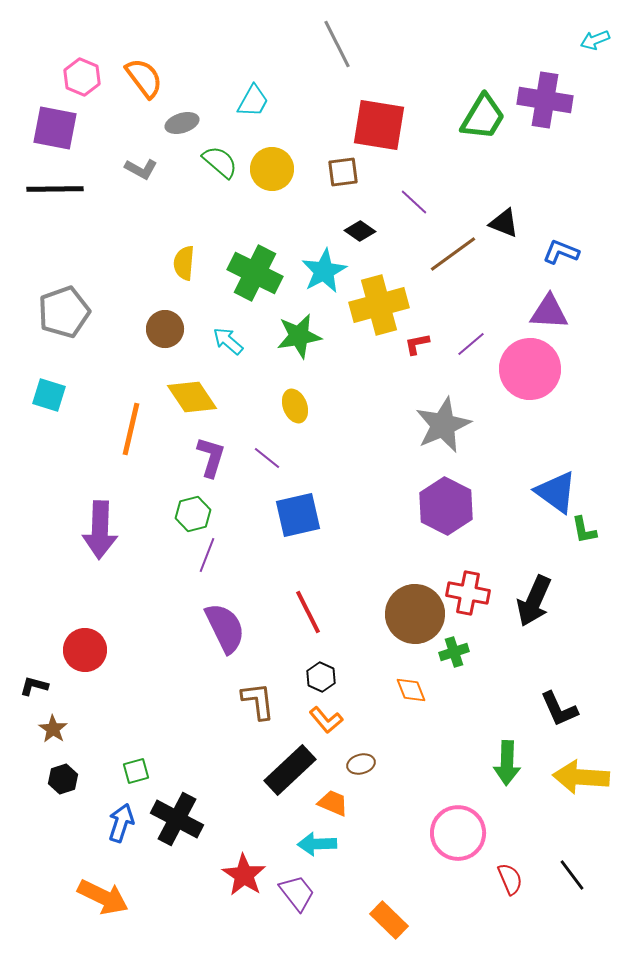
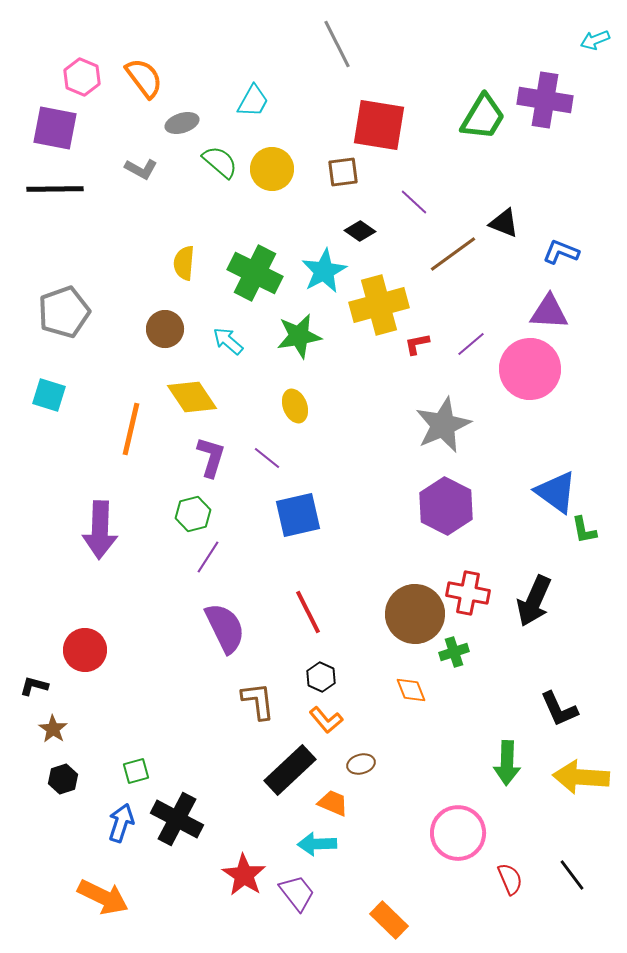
purple line at (207, 555): moved 1 px right, 2 px down; rotated 12 degrees clockwise
